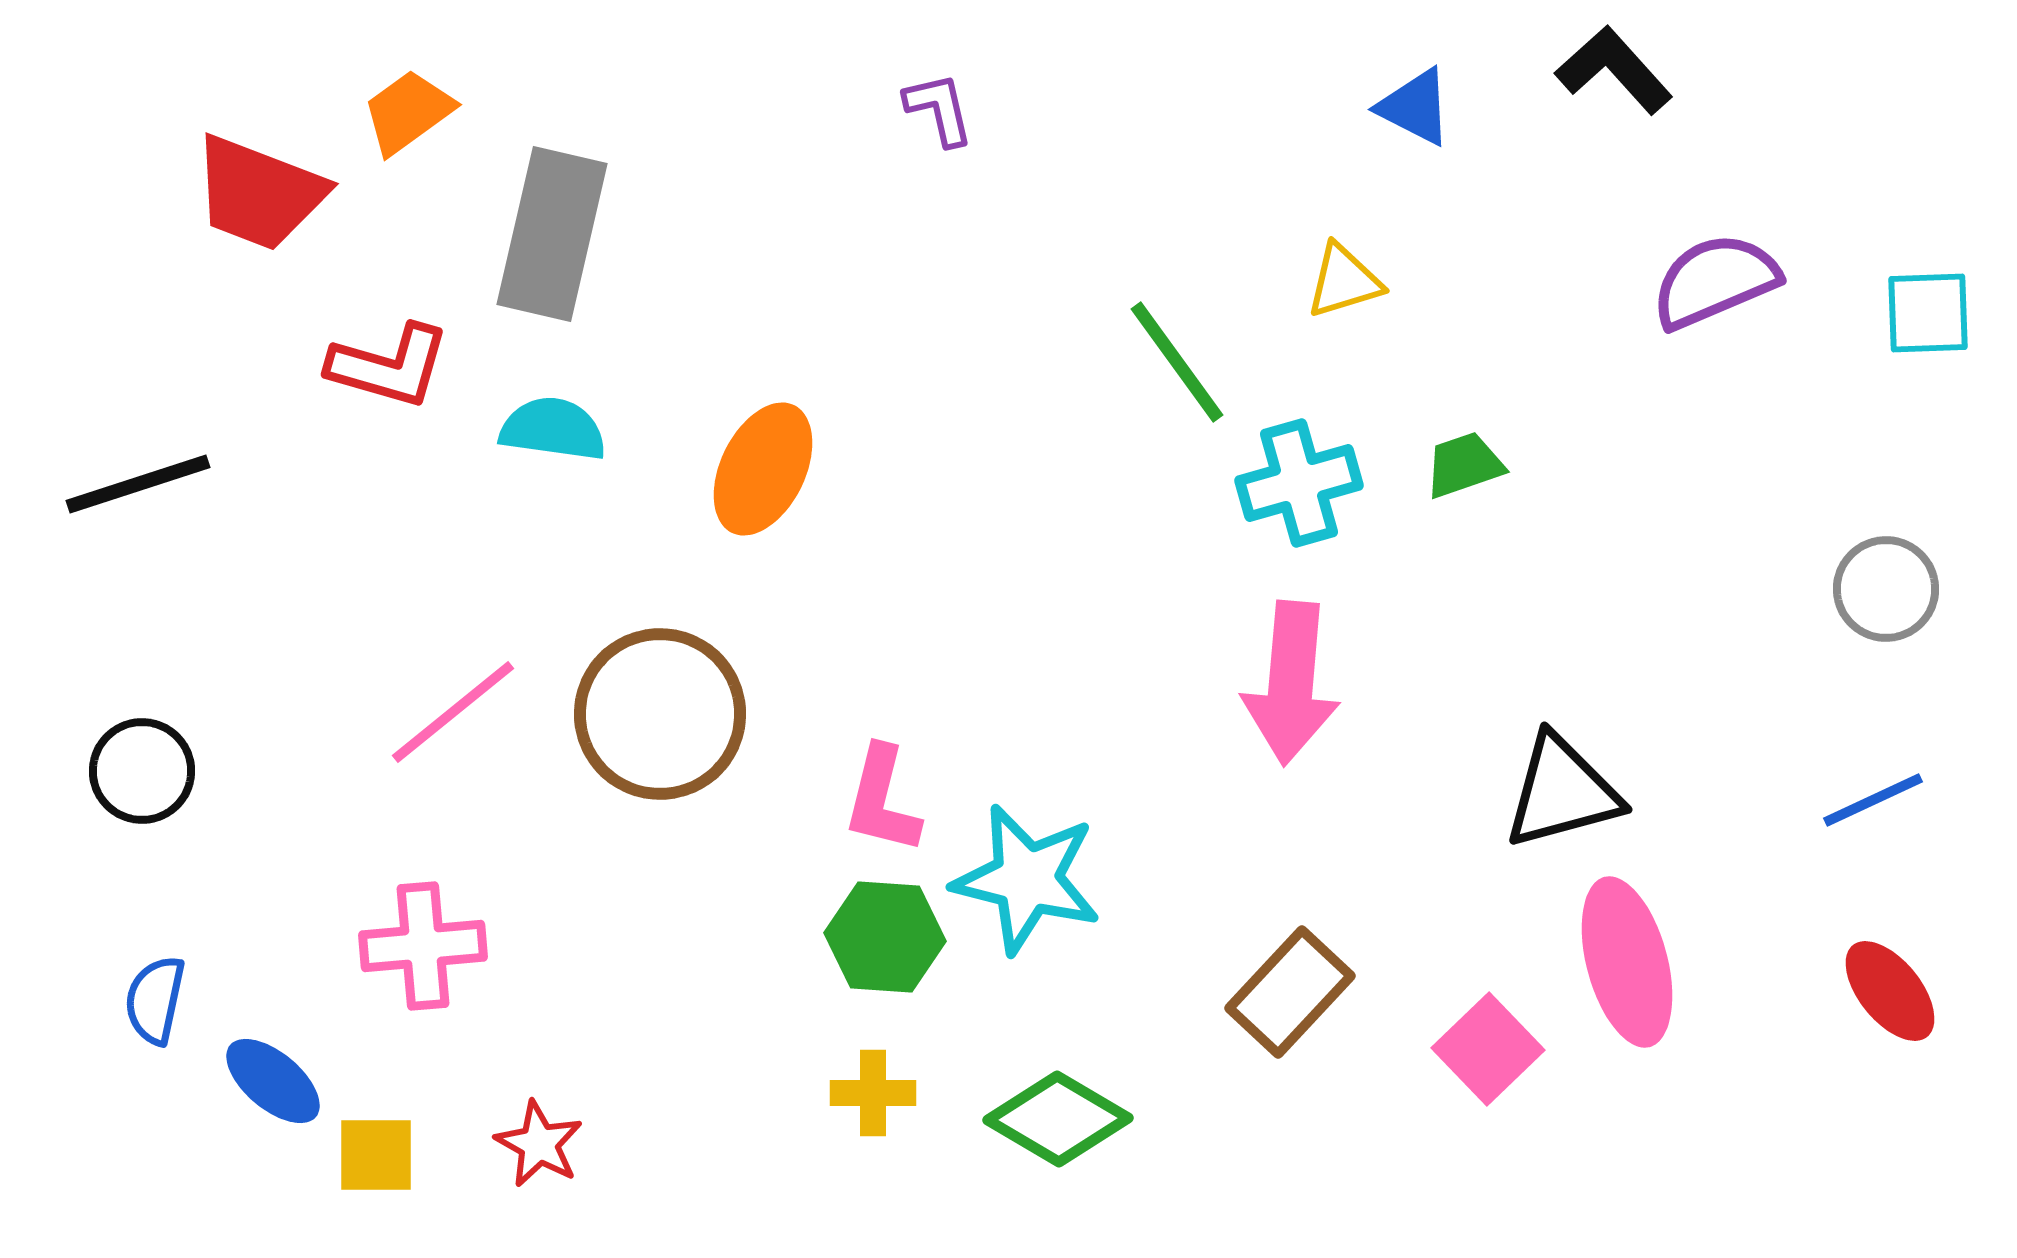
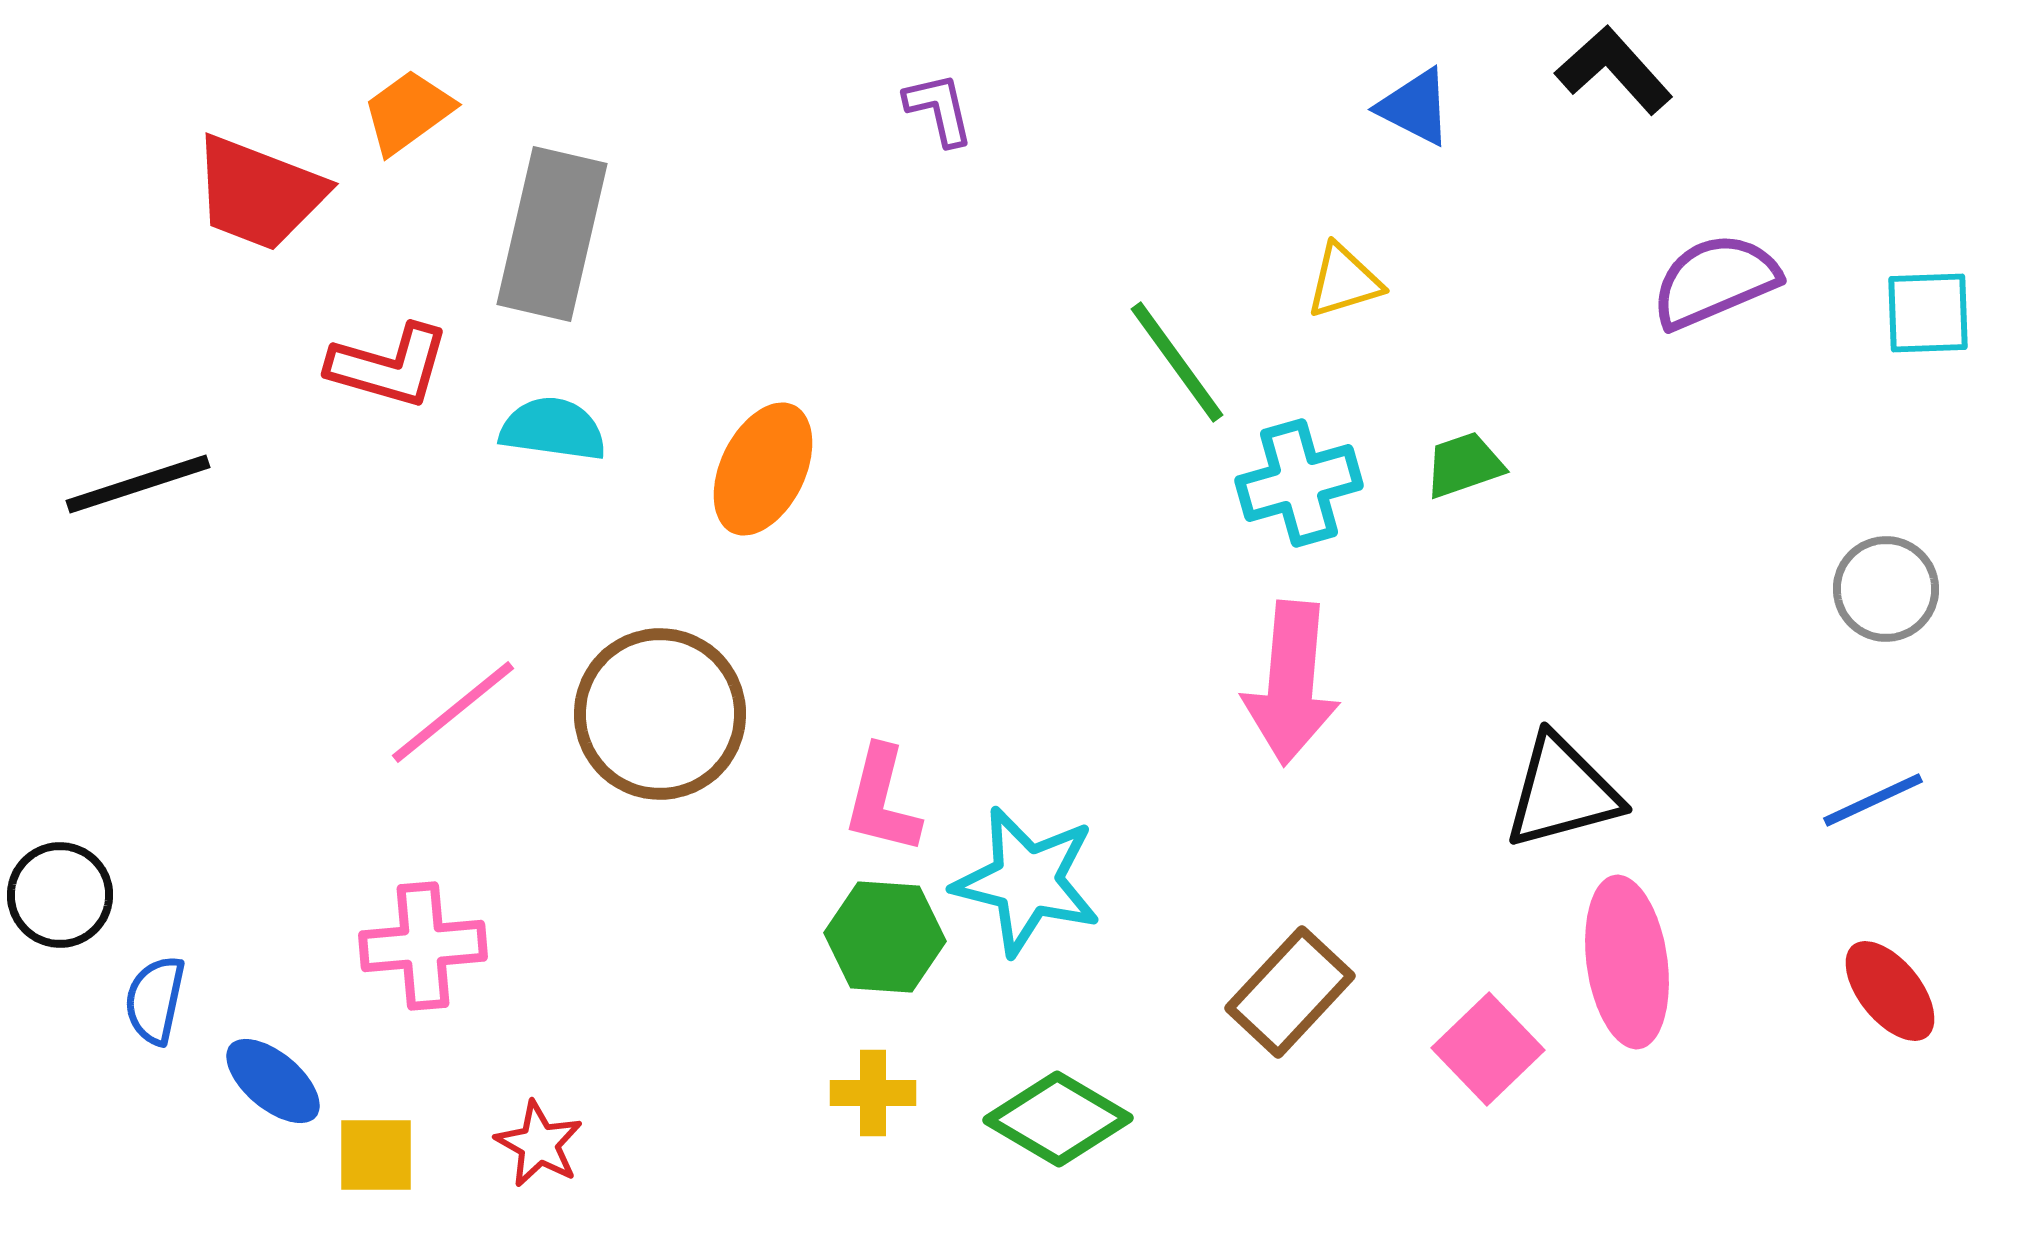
black circle: moved 82 px left, 124 px down
cyan star: moved 2 px down
pink ellipse: rotated 7 degrees clockwise
